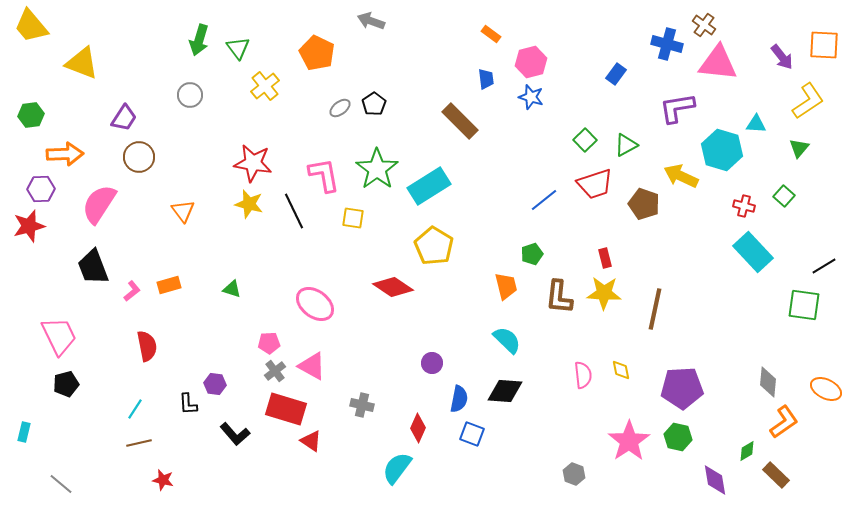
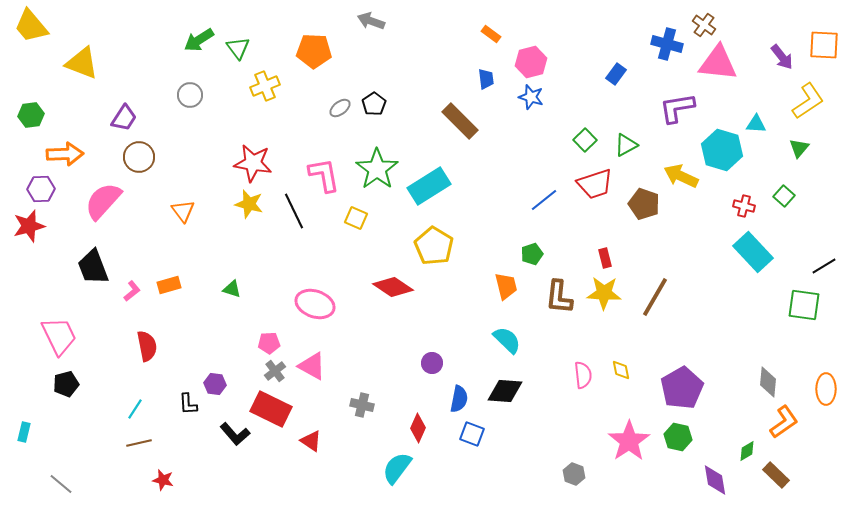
green arrow at (199, 40): rotated 40 degrees clockwise
orange pentagon at (317, 53): moved 3 px left, 2 px up; rotated 24 degrees counterclockwise
yellow cross at (265, 86): rotated 16 degrees clockwise
pink semicircle at (99, 204): moved 4 px right, 3 px up; rotated 9 degrees clockwise
yellow square at (353, 218): moved 3 px right; rotated 15 degrees clockwise
pink ellipse at (315, 304): rotated 18 degrees counterclockwise
brown line at (655, 309): moved 12 px up; rotated 18 degrees clockwise
purple pentagon at (682, 388): rotated 27 degrees counterclockwise
orange ellipse at (826, 389): rotated 64 degrees clockwise
red rectangle at (286, 409): moved 15 px left; rotated 9 degrees clockwise
